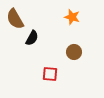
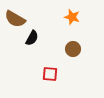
brown semicircle: rotated 30 degrees counterclockwise
brown circle: moved 1 px left, 3 px up
